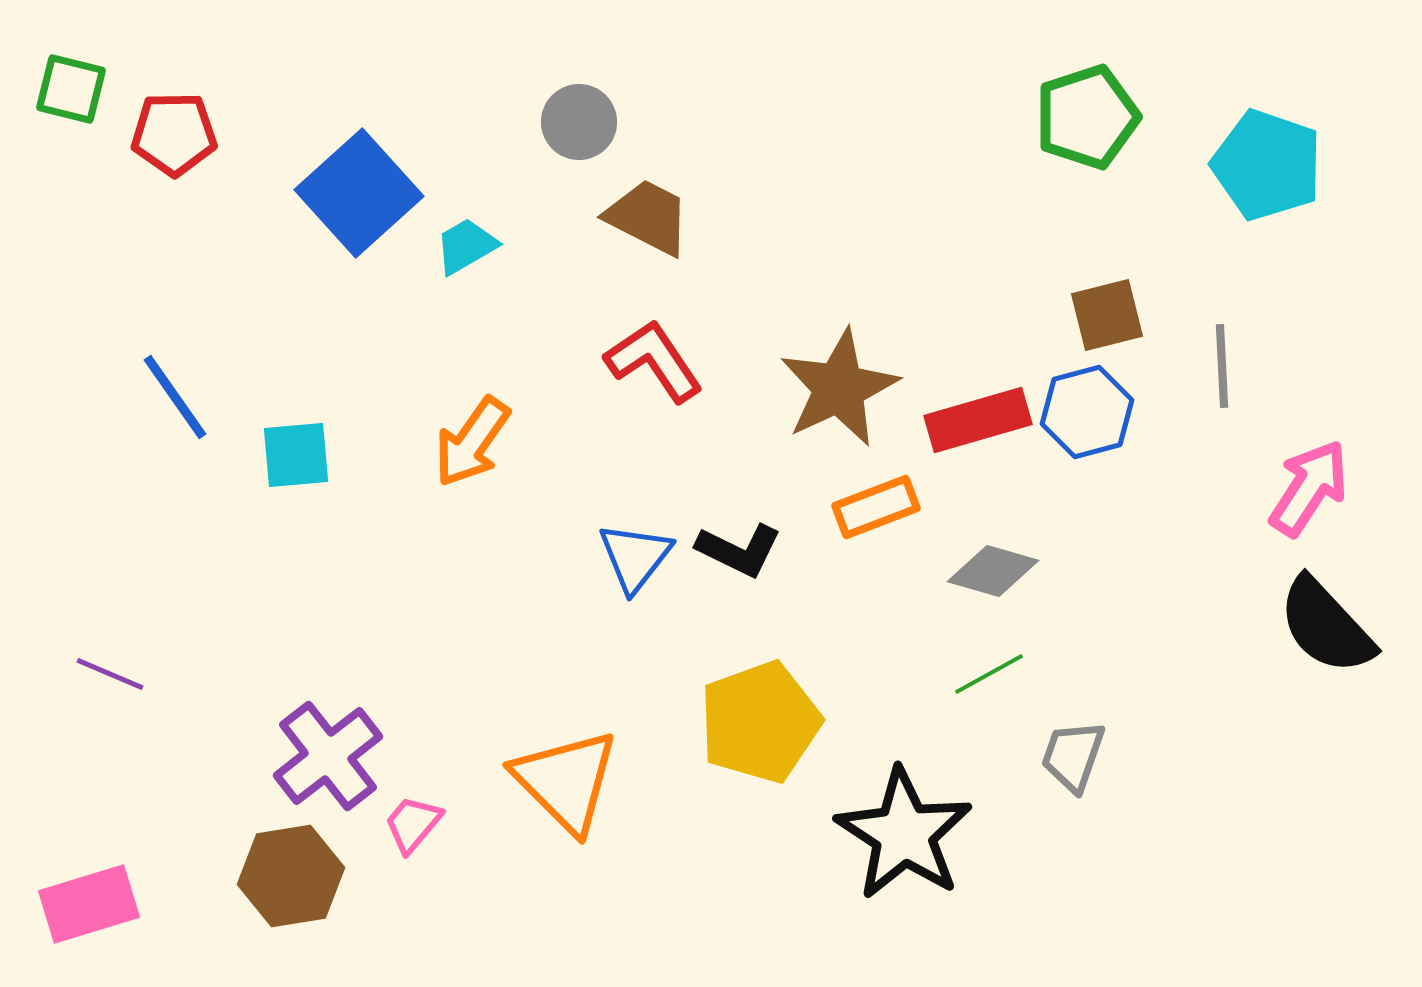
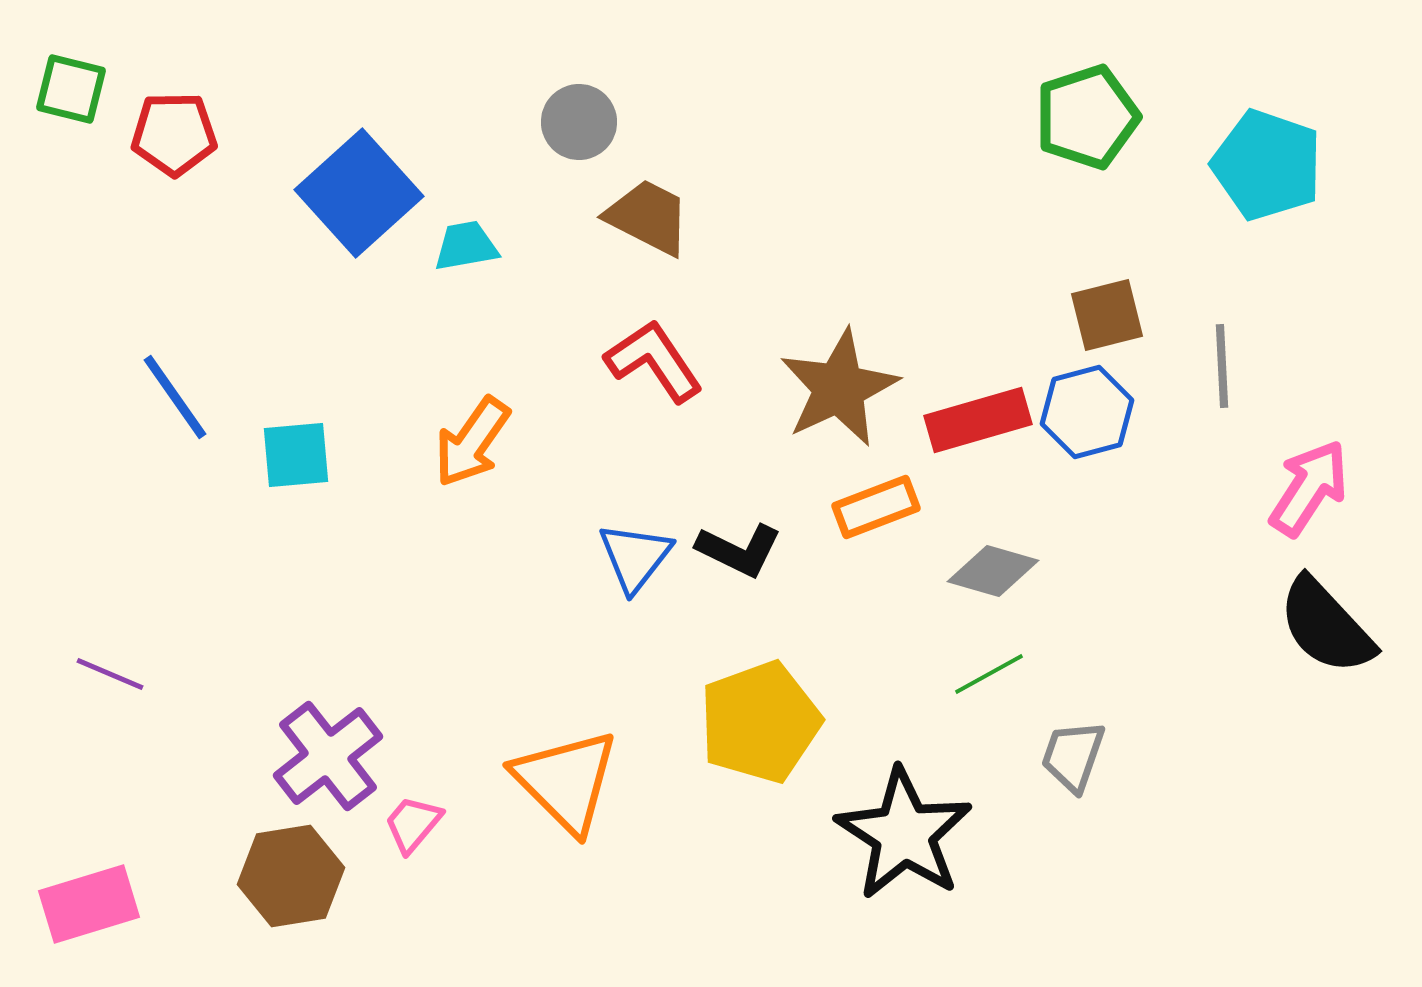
cyan trapezoid: rotated 20 degrees clockwise
